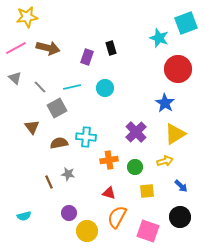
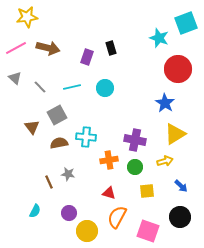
gray square: moved 7 px down
purple cross: moved 1 px left, 8 px down; rotated 35 degrees counterclockwise
cyan semicircle: moved 11 px right, 5 px up; rotated 48 degrees counterclockwise
